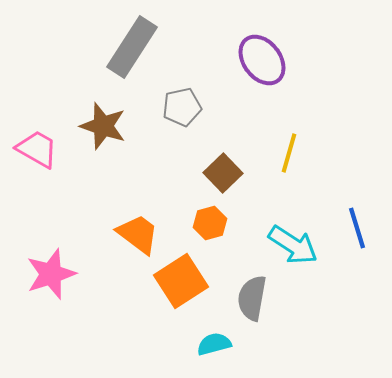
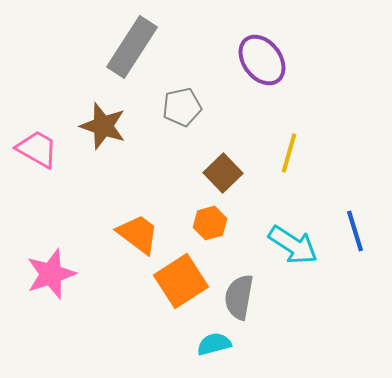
blue line: moved 2 px left, 3 px down
gray semicircle: moved 13 px left, 1 px up
